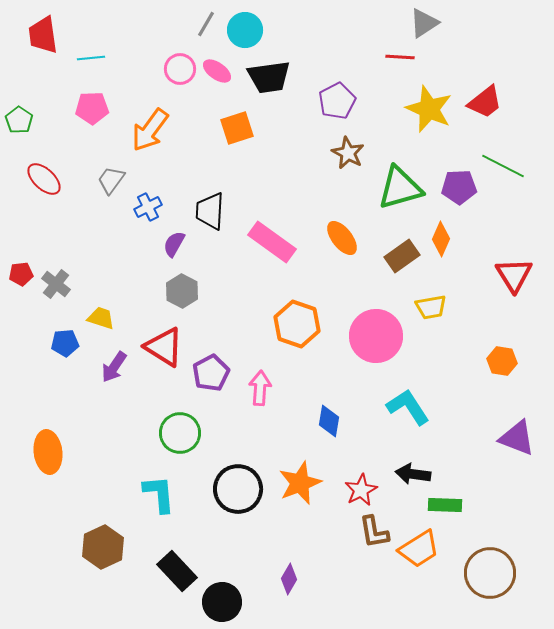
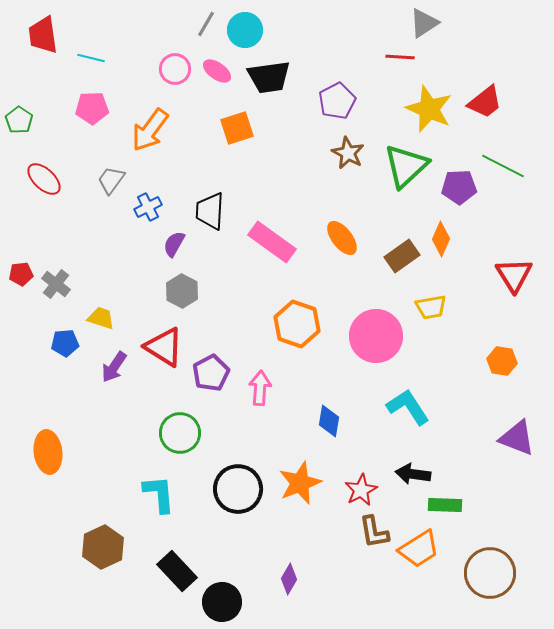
cyan line at (91, 58): rotated 20 degrees clockwise
pink circle at (180, 69): moved 5 px left
green triangle at (400, 188): moved 6 px right, 22 px up; rotated 27 degrees counterclockwise
